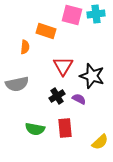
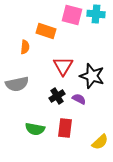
cyan cross: rotated 12 degrees clockwise
red rectangle: rotated 12 degrees clockwise
